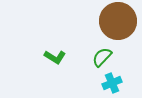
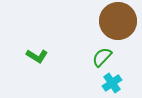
green L-shape: moved 18 px left, 1 px up
cyan cross: rotated 12 degrees counterclockwise
